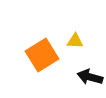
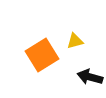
yellow triangle: rotated 18 degrees counterclockwise
